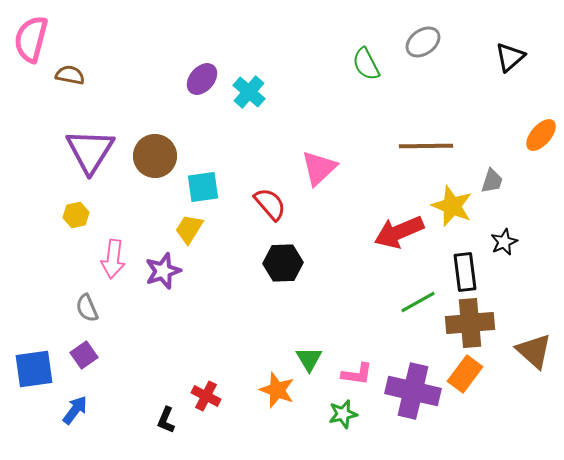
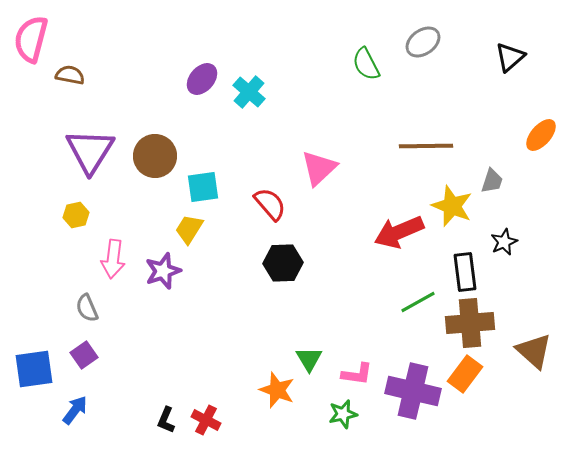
red cross: moved 24 px down
